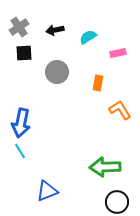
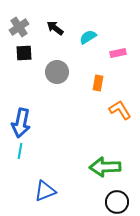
black arrow: moved 2 px up; rotated 48 degrees clockwise
cyan line: rotated 42 degrees clockwise
blue triangle: moved 2 px left
